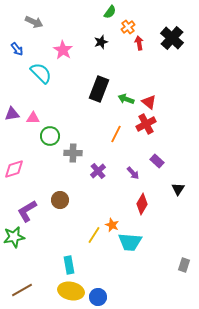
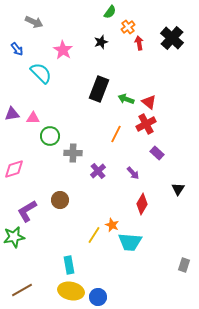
purple rectangle: moved 8 px up
